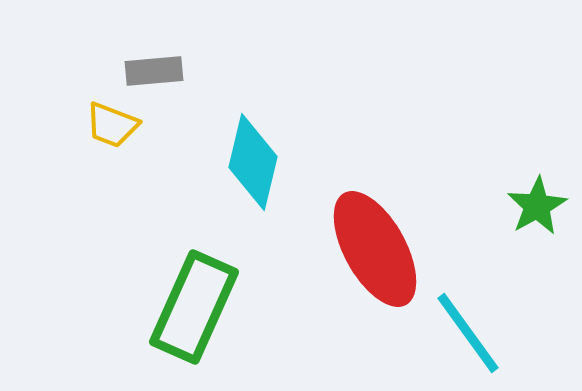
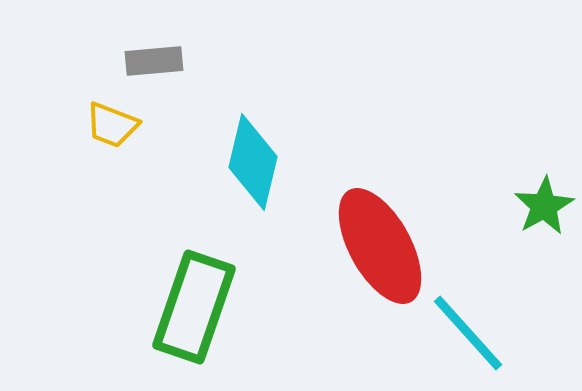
gray rectangle: moved 10 px up
green star: moved 7 px right
red ellipse: moved 5 px right, 3 px up
green rectangle: rotated 5 degrees counterclockwise
cyan line: rotated 6 degrees counterclockwise
